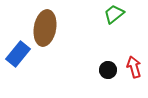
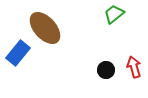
brown ellipse: rotated 52 degrees counterclockwise
blue rectangle: moved 1 px up
black circle: moved 2 px left
